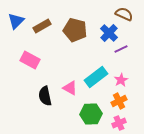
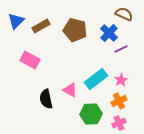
brown rectangle: moved 1 px left
cyan rectangle: moved 2 px down
pink triangle: moved 2 px down
black semicircle: moved 1 px right, 3 px down
